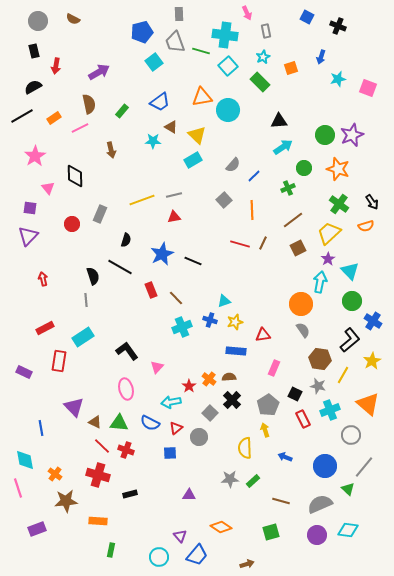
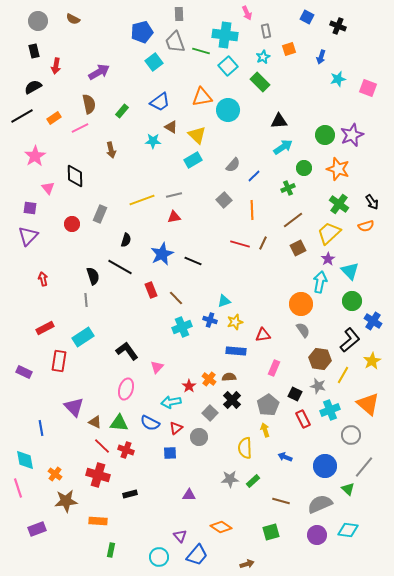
orange square at (291, 68): moved 2 px left, 19 px up
pink ellipse at (126, 389): rotated 30 degrees clockwise
